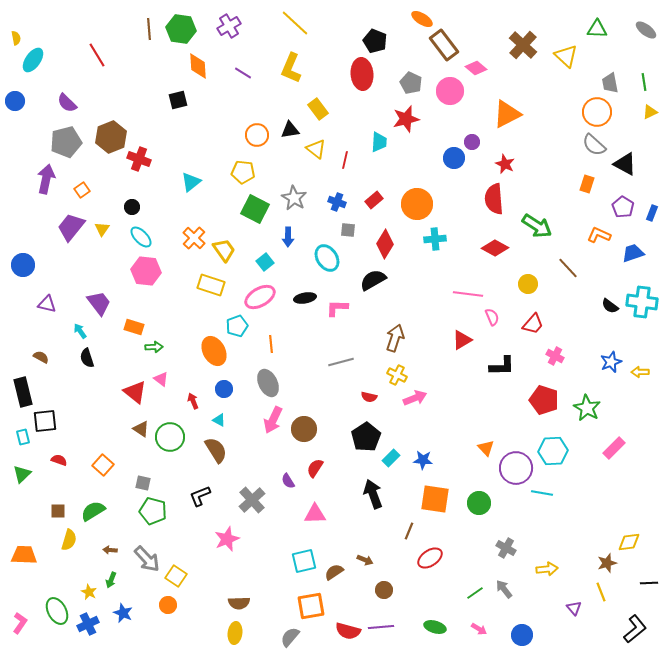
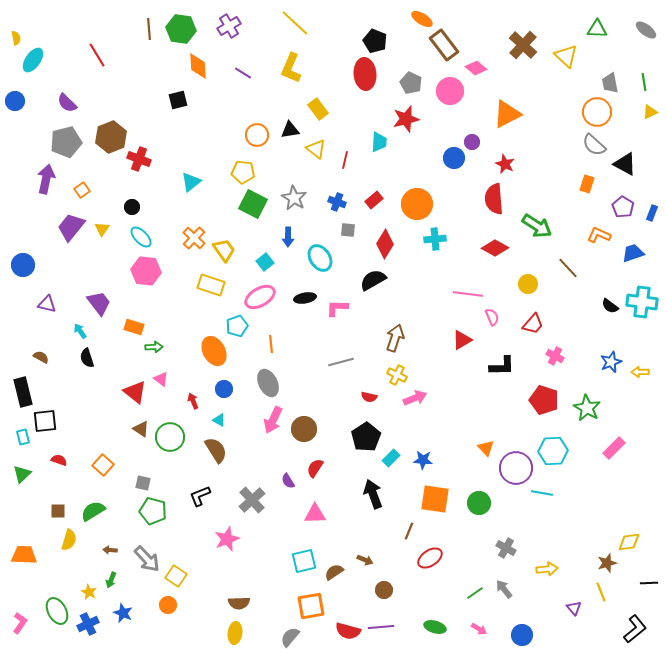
red ellipse at (362, 74): moved 3 px right
green square at (255, 209): moved 2 px left, 5 px up
cyan ellipse at (327, 258): moved 7 px left
